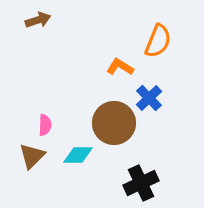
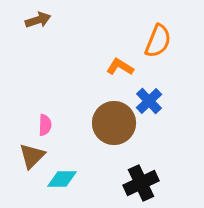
blue cross: moved 3 px down
cyan diamond: moved 16 px left, 24 px down
